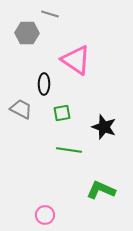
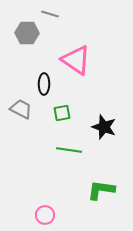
green L-shape: rotated 16 degrees counterclockwise
